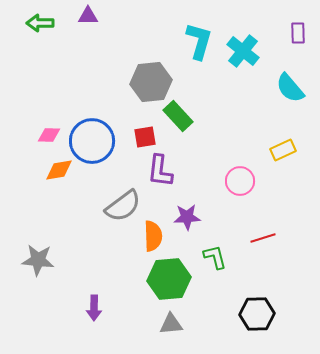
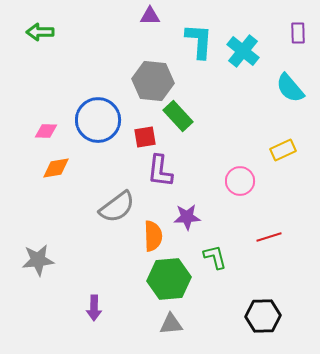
purple triangle: moved 62 px right
green arrow: moved 9 px down
cyan L-shape: rotated 12 degrees counterclockwise
gray hexagon: moved 2 px right, 1 px up; rotated 12 degrees clockwise
pink diamond: moved 3 px left, 4 px up
blue circle: moved 6 px right, 21 px up
orange diamond: moved 3 px left, 2 px up
gray semicircle: moved 6 px left, 1 px down
red line: moved 6 px right, 1 px up
gray star: rotated 12 degrees counterclockwise
black hexagon: moved 6 px right, 2 px down
